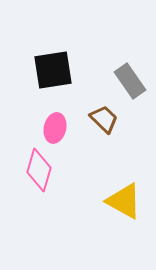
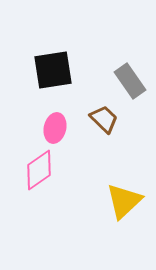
pink diamond: rotated 39 degrees clockwise
yellow triangle: rotated 48 degrees clockwise
